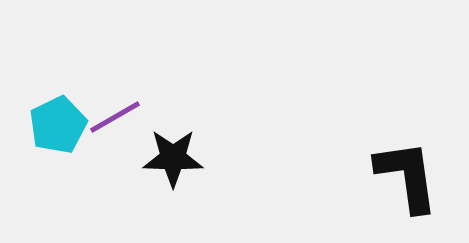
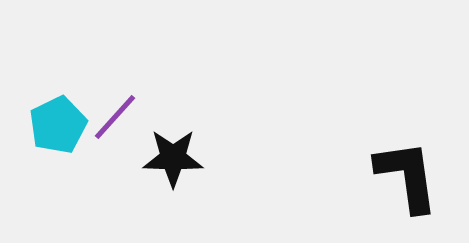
purple line: rotated 18 degrees counterclockwise
